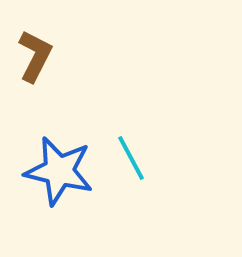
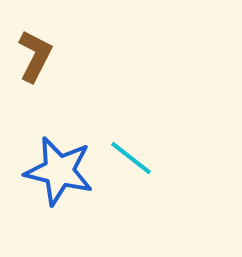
cyan line: rotated 24 degrees counterclockwise
